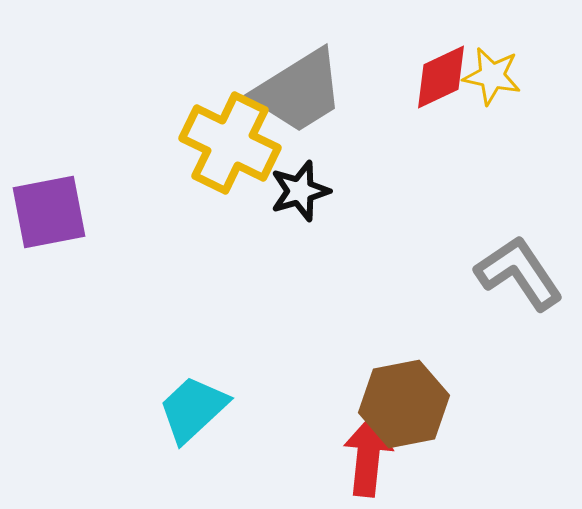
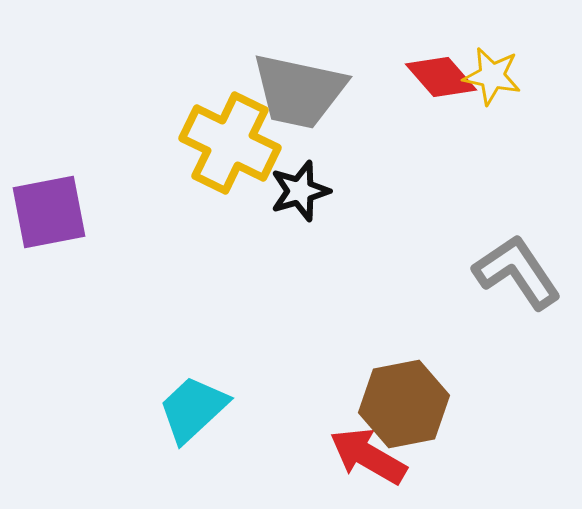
red diamond: rotated 74 degrees clockwise
gray trapezoid: rotated 44 degrees clockwise
gray L-shape: moved 2 px left, 1 px up
red arrow: rotated 66 degrees counterclockwise
